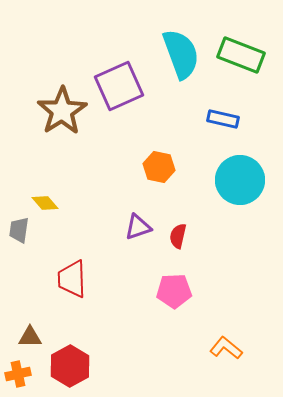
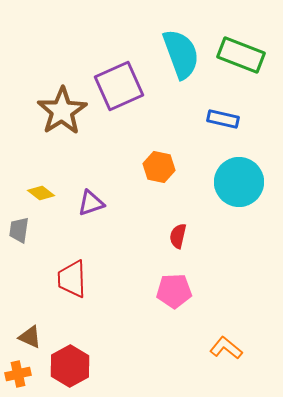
cyan circle: moved 1 px left, 2 px down
yellow diamond: moved 4 px left, 10 px up; rotated 12 degrees counterclockwise
purple triangle: moved 47 px left, 24 px up
brown triangle: rotated 25 degrees clockwise
